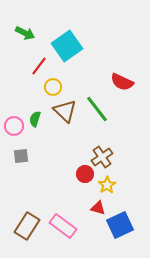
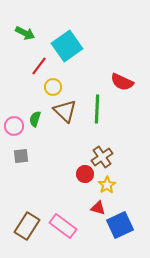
green line: rotated 40 degrees clockwise
